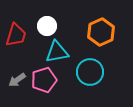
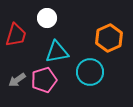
white circle: moved 8 px up
orange hexagon: moved 8 px right, 6 px down
